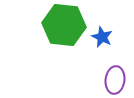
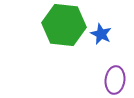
blue star: moved 1 px left, 3 px up
